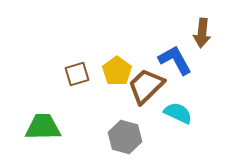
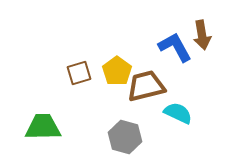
brown arrow: moved 2 px down; rotated 16 degrees counterclockwise
blue L-shape: moved 13 px up
brown square: moved 2 px right, 1 px up
brown trapezoid: rotated 30 degrees clockwise
